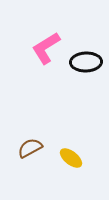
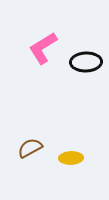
pink L-shape: moved 3 px left
yellow ellipse: rotated 40 degrees counterclockwise
